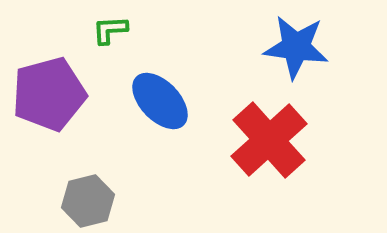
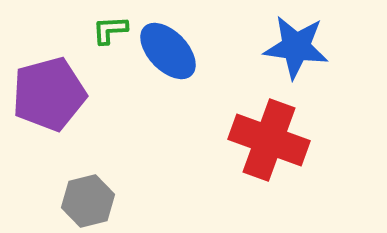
blue ellipse: moved 8 px right, 50 px up
red cross: rotated 28 degrees counterclockwise
